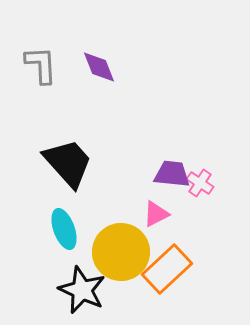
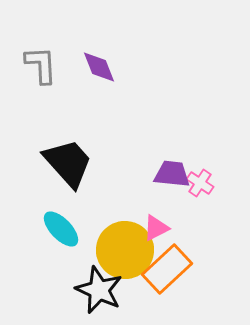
pink triangle: moved 14 px down
cyan ellipse: moved 3 px left; rotated 24 degrees counterclockwise
yellow circle: moved 4 px right, 2 px up
black star: moved 17 px right
